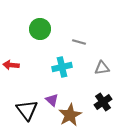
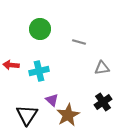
cyan cross: moved 23 px left, 4 px down
black triangle: moved 5 px down; rotated 10 degrees clockwise
brown star: moved 2 px left
